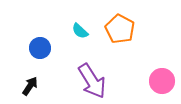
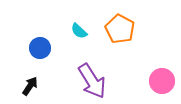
cyan semicircle: moved 1 px left
